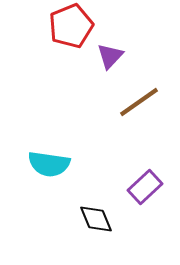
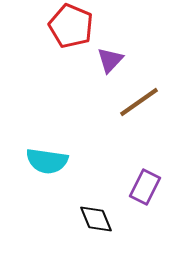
red pentagon: rotated 27 degrees counterclockwise
purple triangle: moved 4 px down
cyan semicircle: moved 2 px left, 3 px up
purple rectangle: rotated 20 degrees counterclockwise
